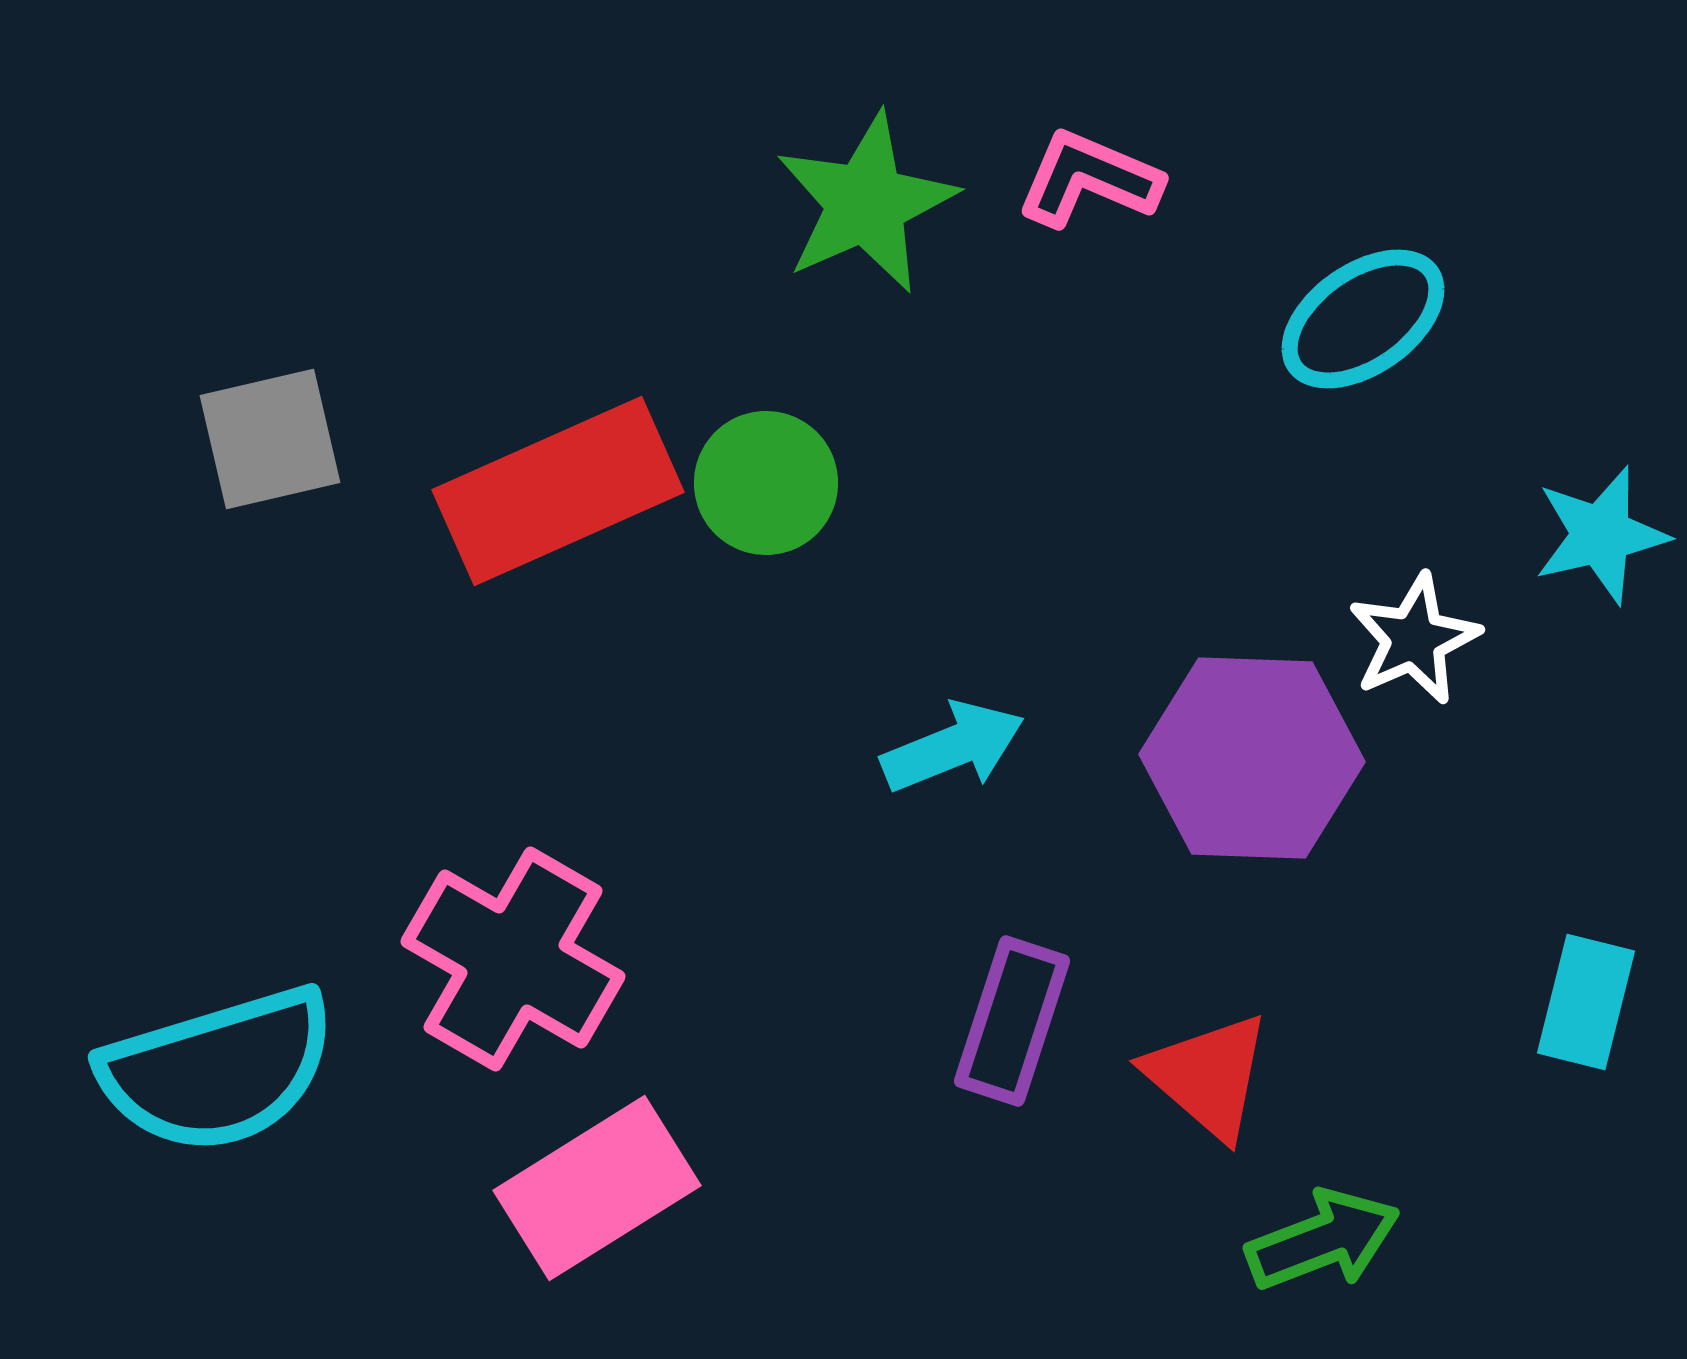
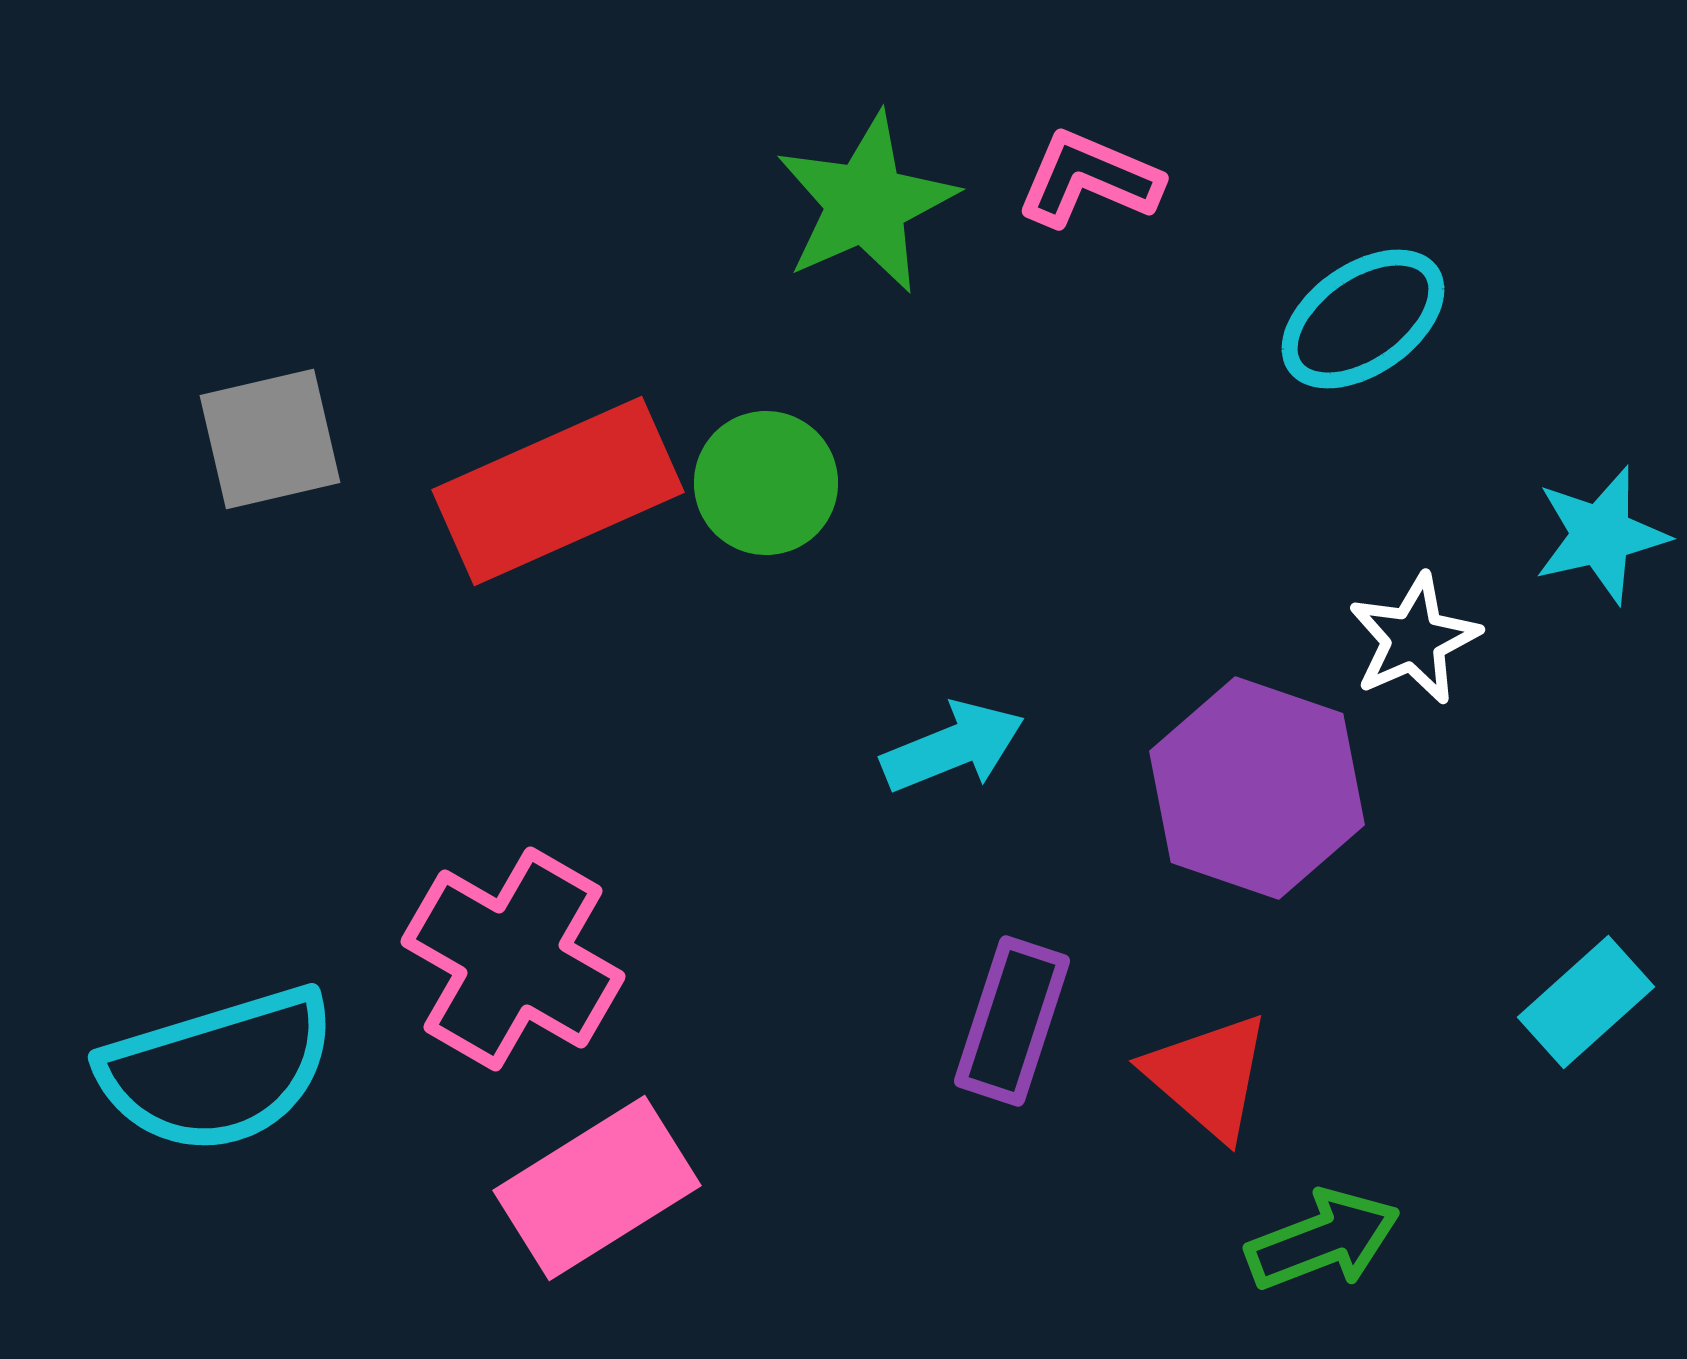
purple hexagon: moved 5 px right, 30 px down; rotated 17 degrees clockwise
cyan rectangle: rotated 34 degrees clockwise
